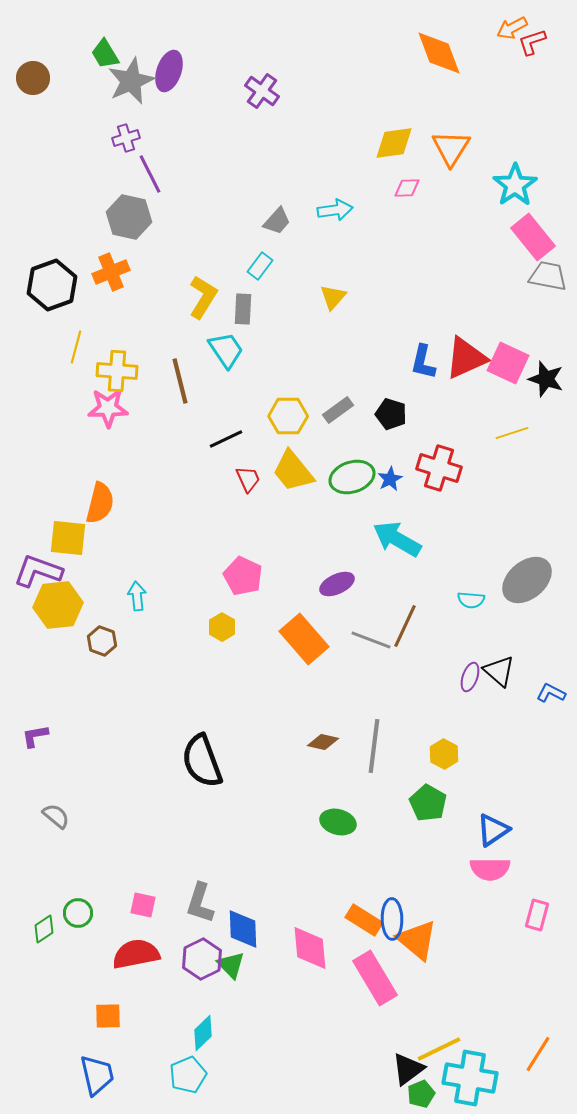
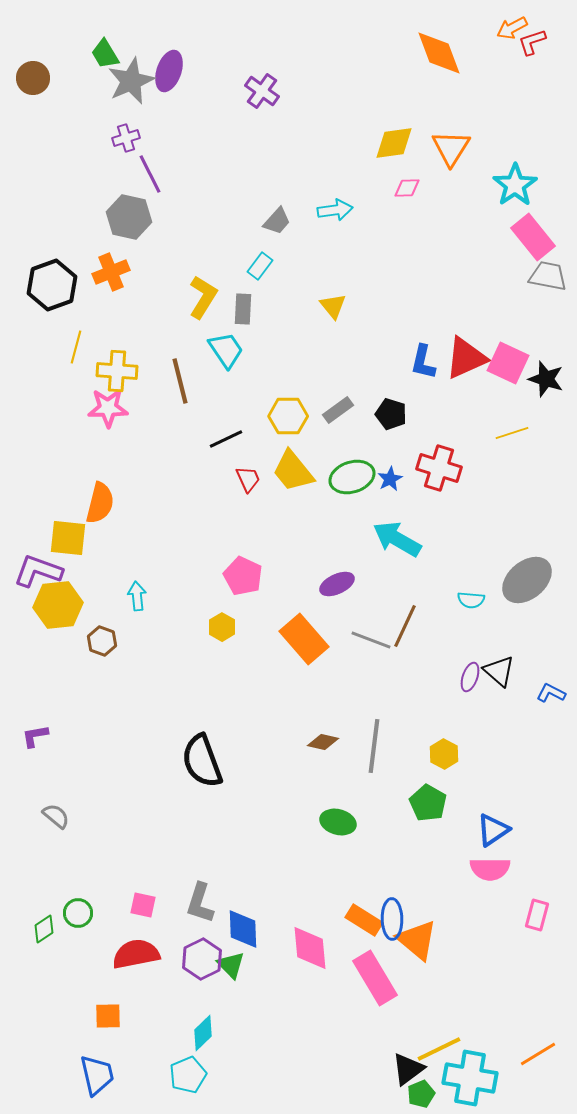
yellow triangle at (333, 297): moved 9 px down; rotated 20 degrees counterclockwise
orange line at (538, 1054): rotated 27 degrees clockwise
